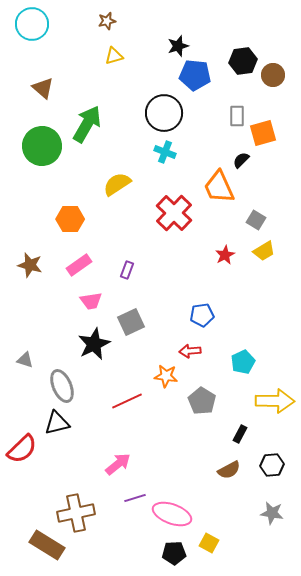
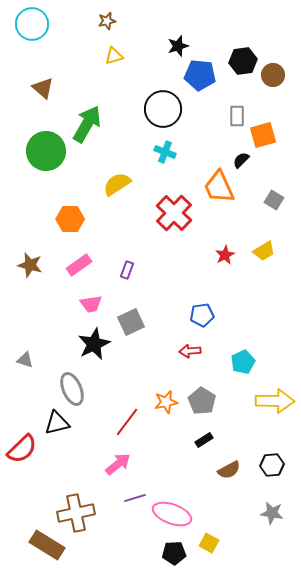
blue pentagon at (195, 75): moved 5 px right
black circle at (164, 113): moved 1 px left, 4 px up
orange square at (263, 133): moved 2 px down
green circle at (42, 146): moved 4 px right, 5 px down
gray square at (256, 220): moved 18 px right, 20 px up
pink trapezoid at (91, 301): moved 3 px down
orange star at (166, 376): moved 26 px down; rotated 20 degrees counterclockwise
gray ellipse at (62, 386): moved 10 px right, 3 px down
red line at (127, 401): moved 21 px down; rotated 28 degrees counterclockwise
black rectangle at (240, 434): moved 36 px left, 6 px down; rotated 30 degrees clockwise
